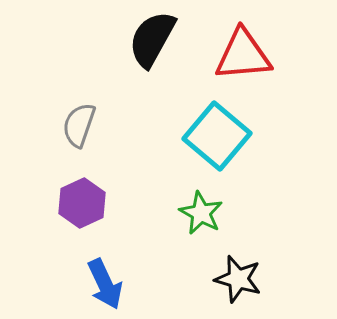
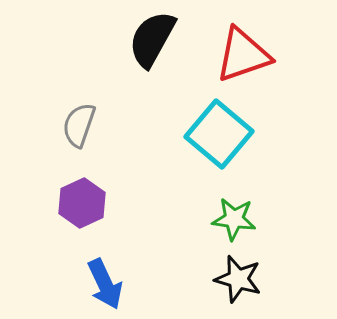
red triangle: rotated 14 degrees counterclockwise
cyan square: moved 2 px right, 2 px up
green star: moved 33 px right, 6 px down; rotated 21 degrees counterclockwise
